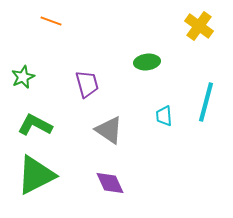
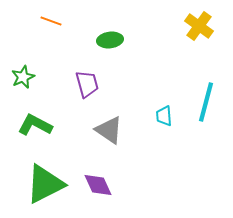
green ellipse: moved 37 px left, 22 px up
green triangle: moved 9 px right, 9 px down
purple diamond: moved 12 px left, 2 px down
